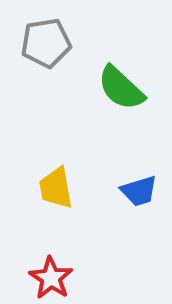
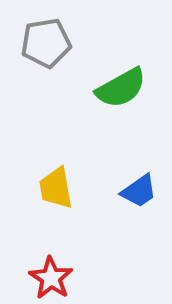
green semicircle: rotated 72 degrees counterclockwise
blue trapezoid: rotated 18 degrees counterclockwise
